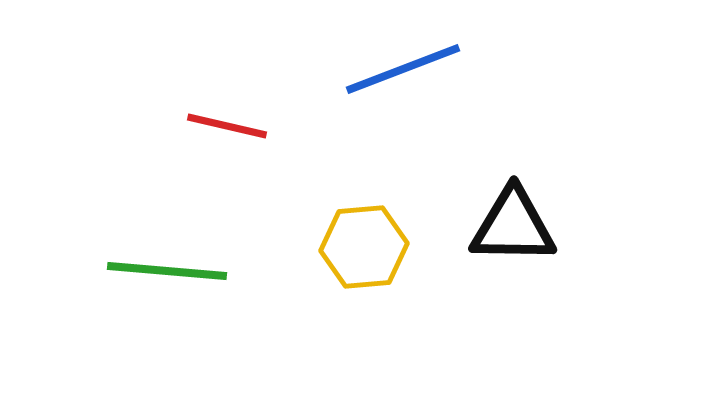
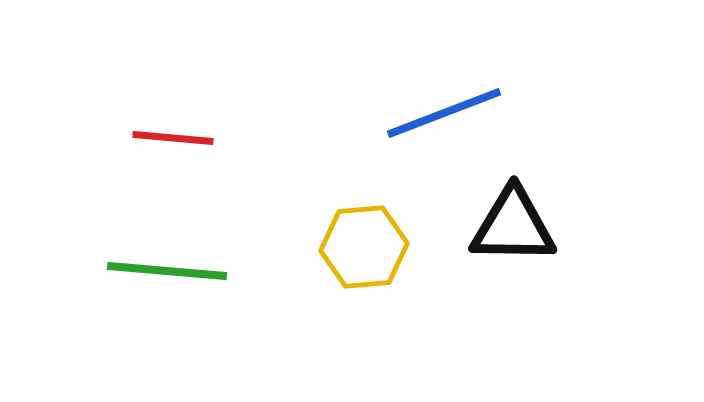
blue line: moved 41 px right, 44 px down
red line: moved 54 px left, 12 px down; rotated 8 degrees counterclockwise
